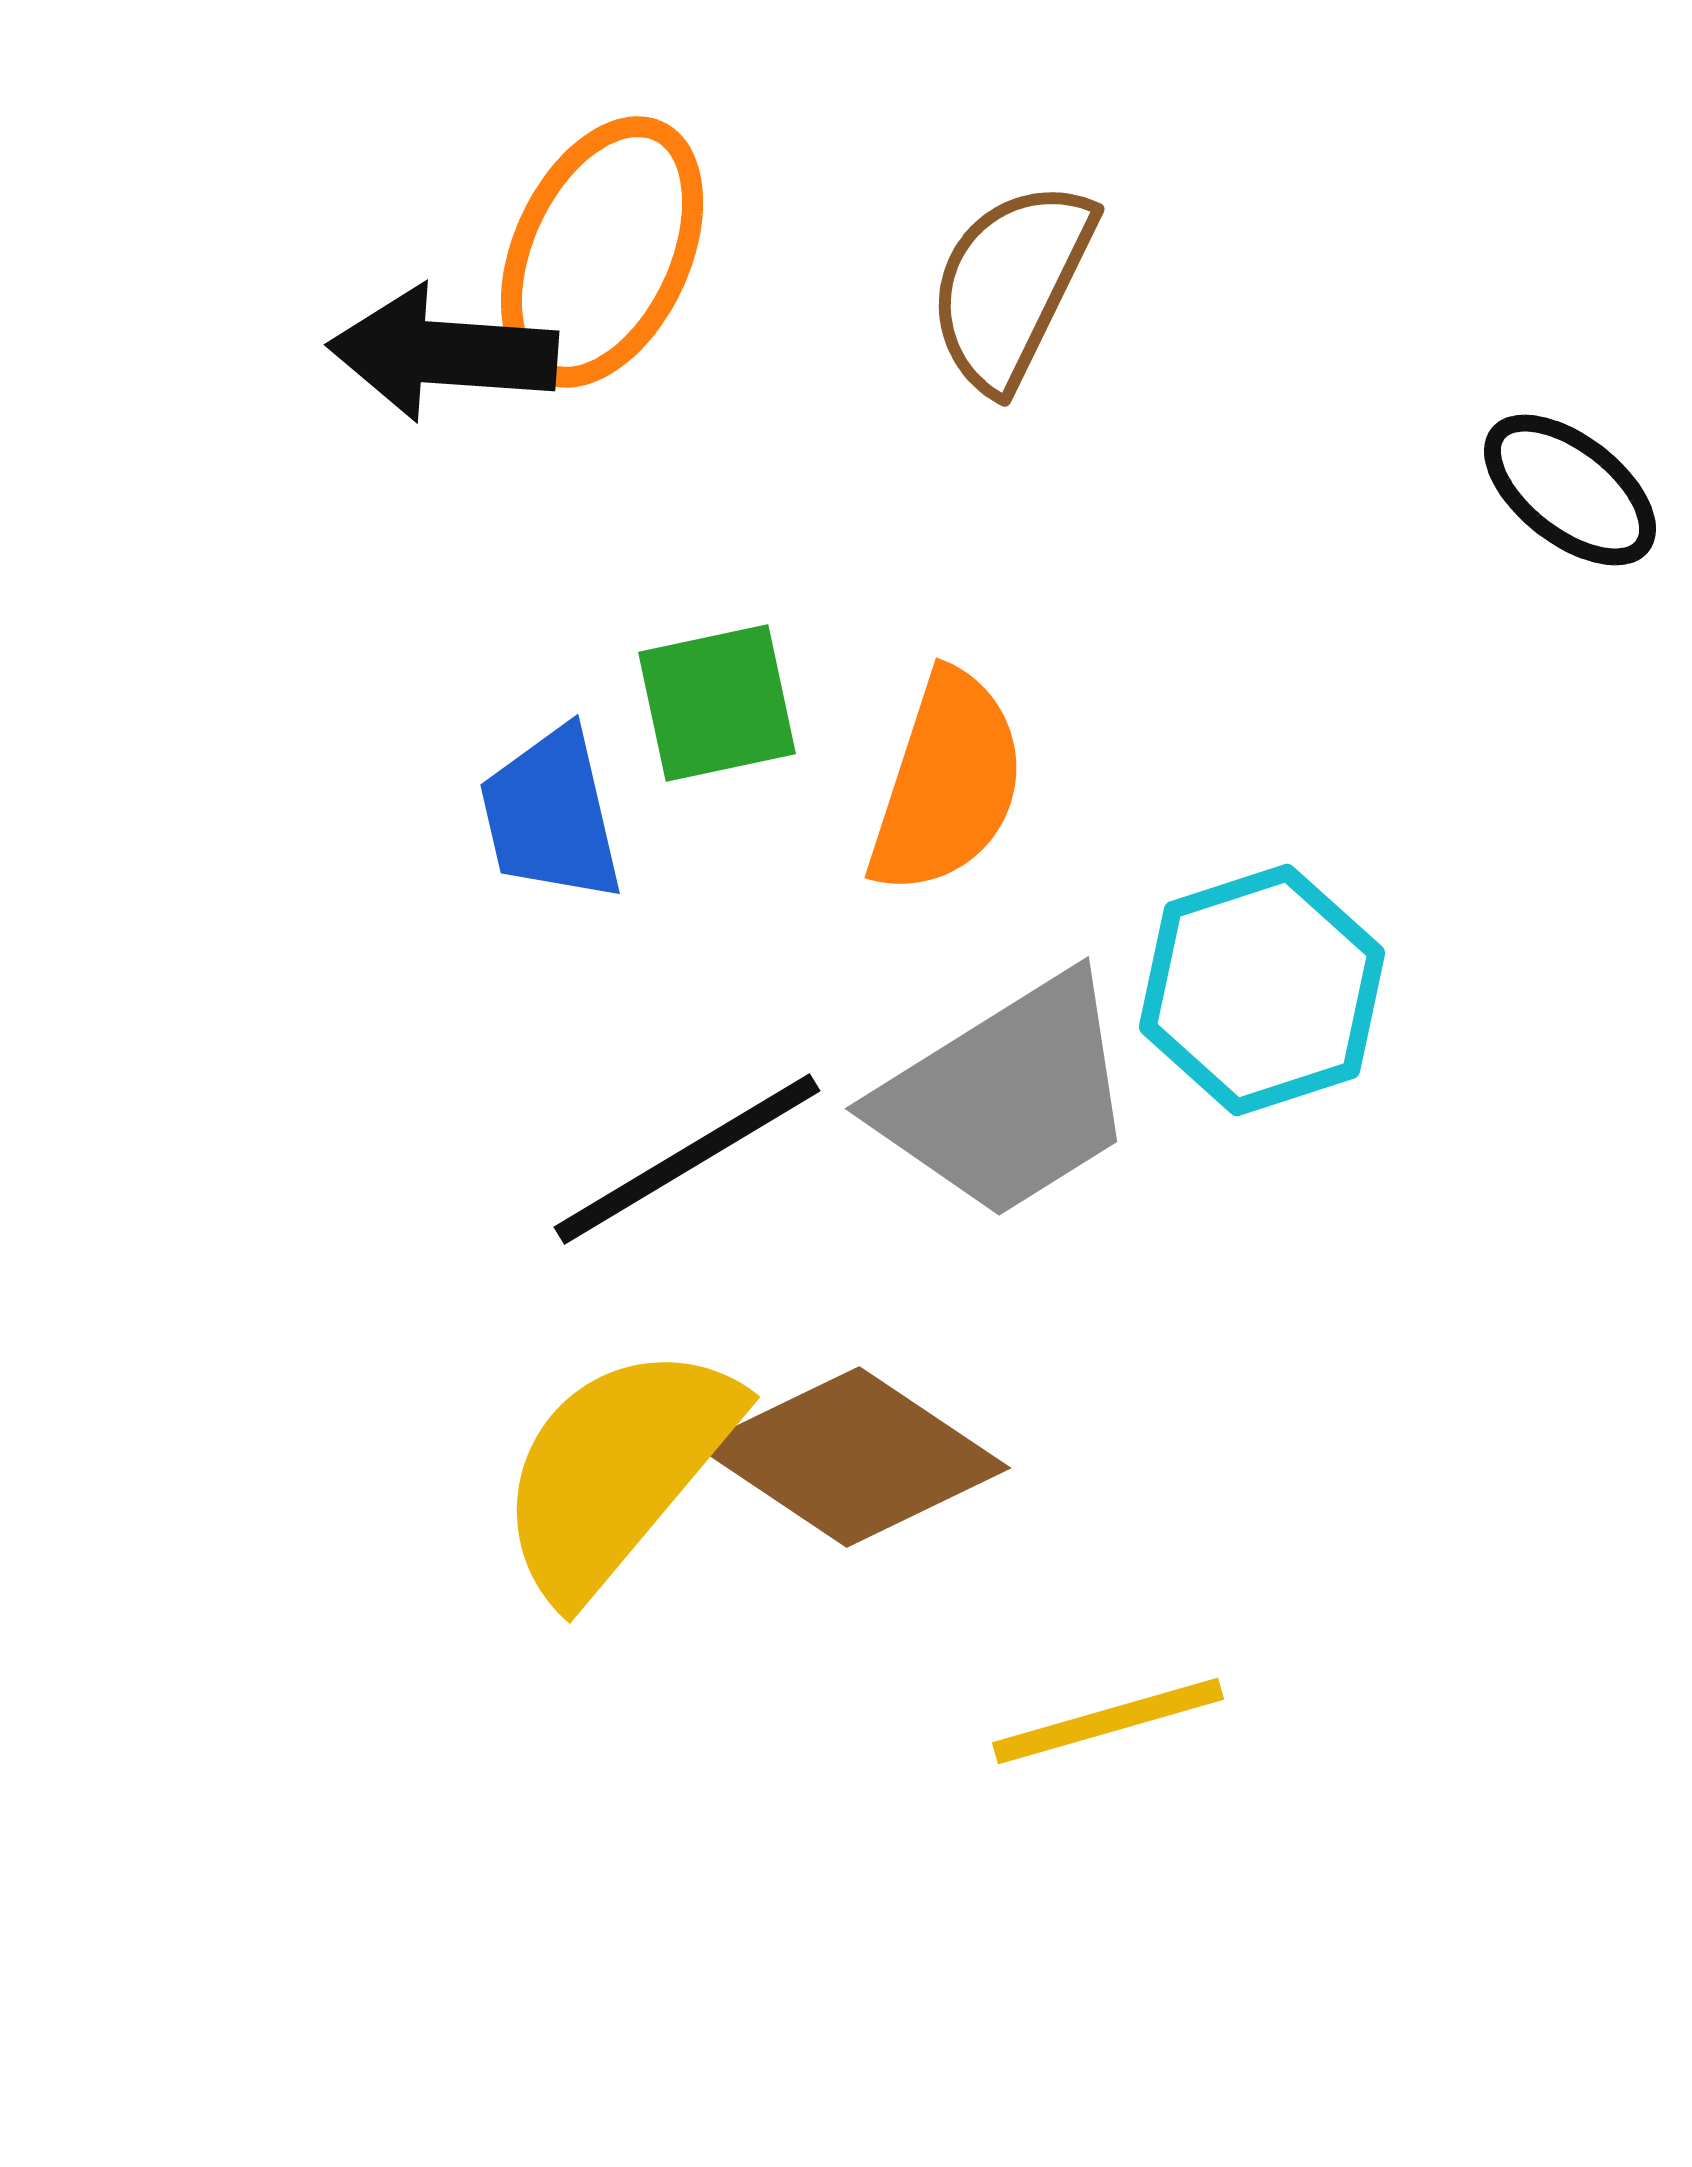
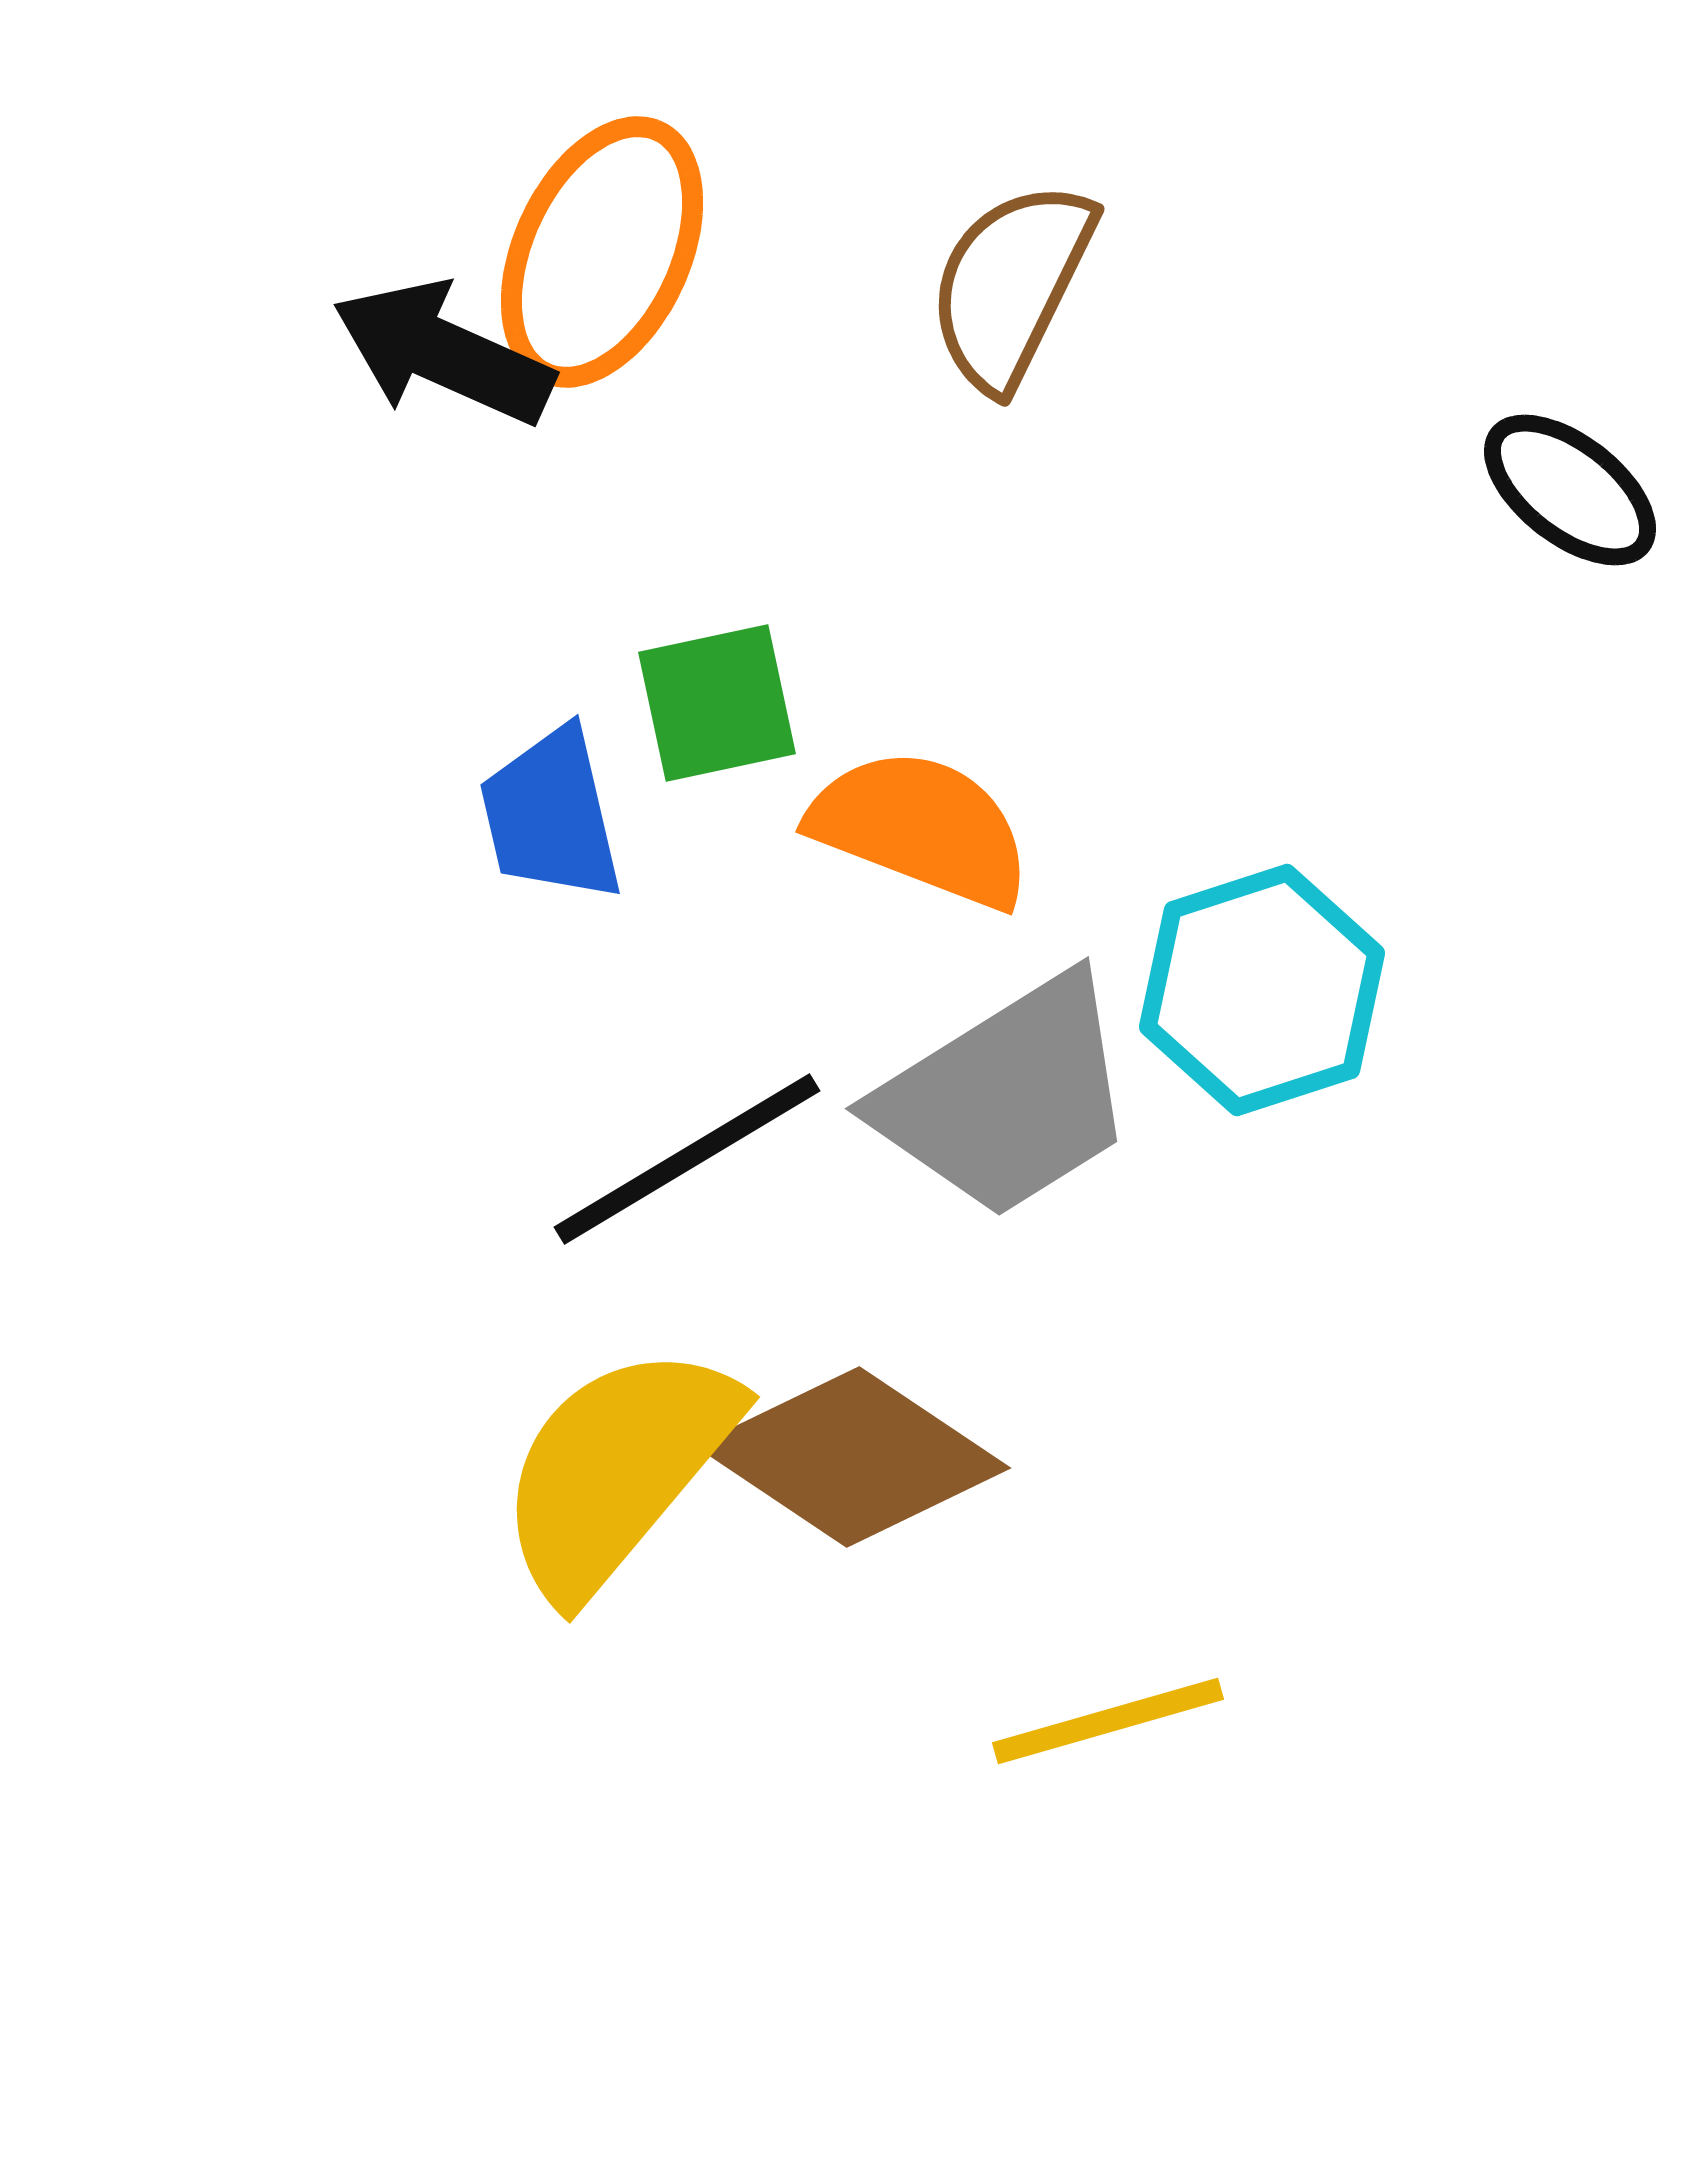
black arrow: rotated 20 degrees clockwise
orange semicircle: moved 26 px left, 45 px down; rotated 87 degrees counterclockwise
